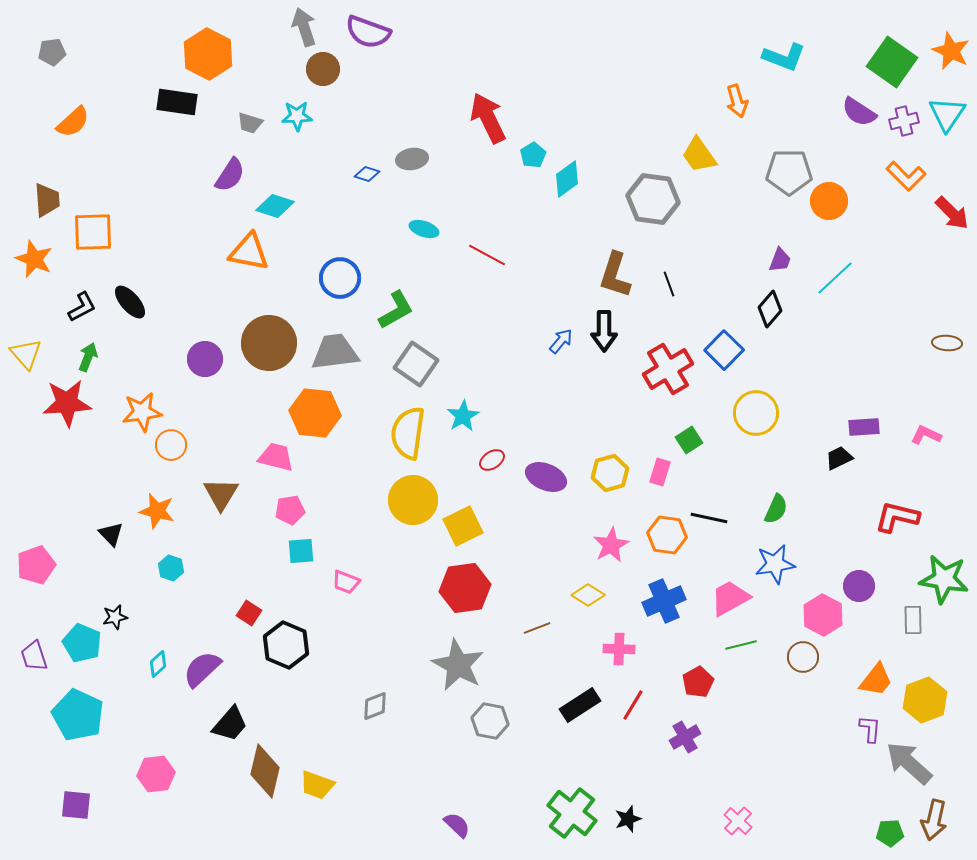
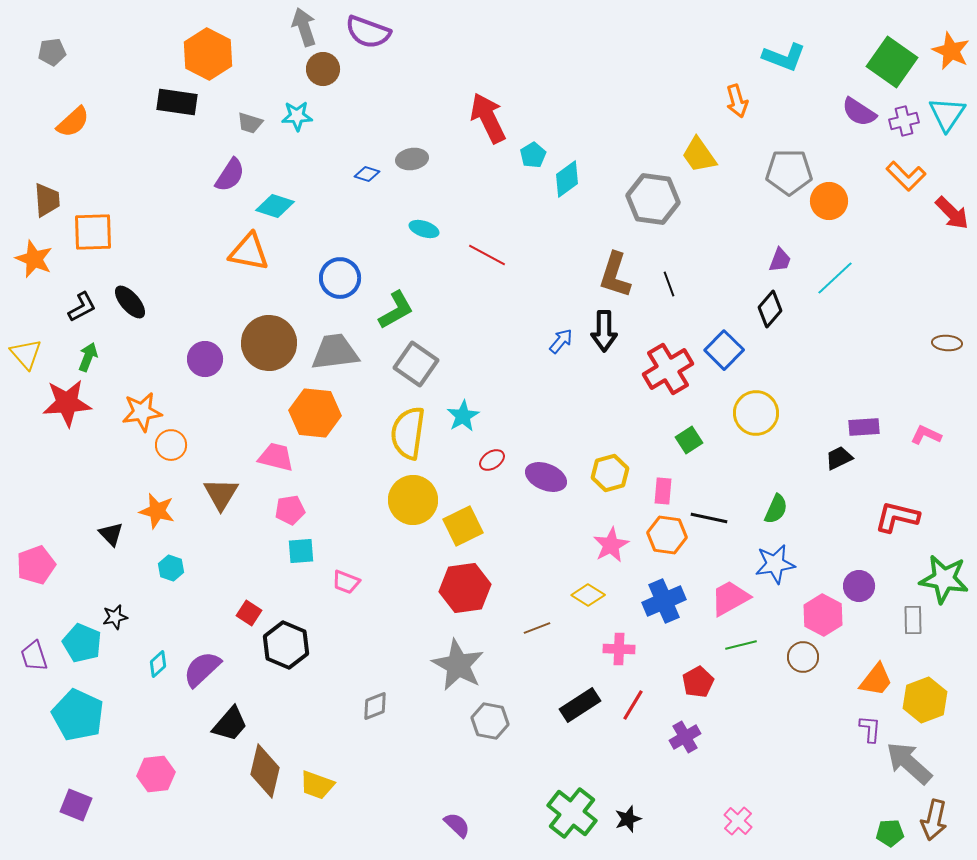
pink rectangle at (660, 472): moved 3 px right, 19 px down; rotated 12 degrees counterclockwise
purple square at (76, 805): rotated 16 degrees clockwise
